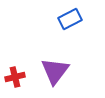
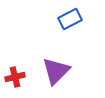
purple triangle: moved 1 px right; rotated 8 degrees clockwise
